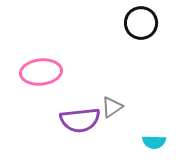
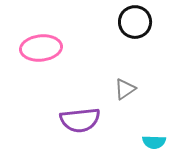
black circle: moved 6 px left, 1 px up
pink ellipse: moved 24 px up
gray triangle: moved 13 px right, 18 px up
